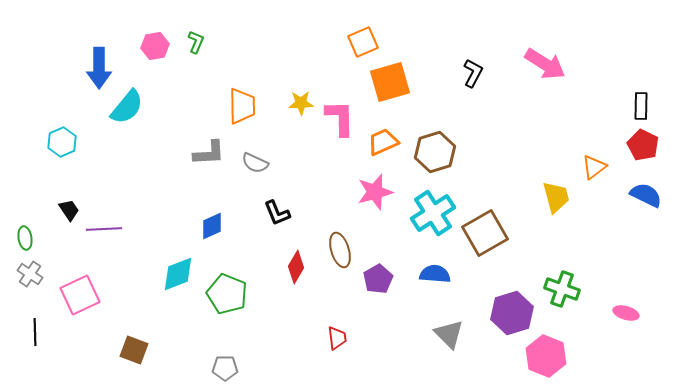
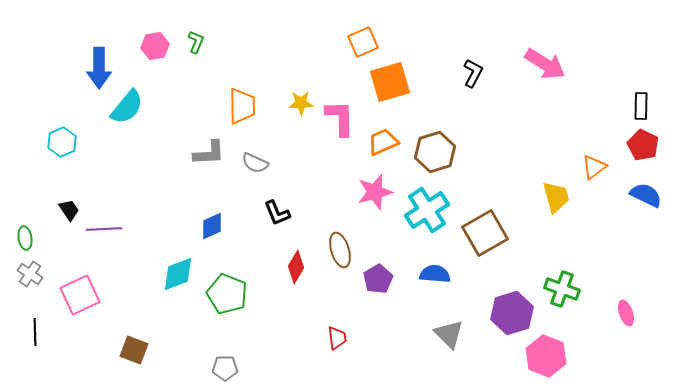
cyan cross at (433, 213): moved 6 px left, 3 px up
pink ellipse at (626, 313): rotated 55 degrees clockwise
